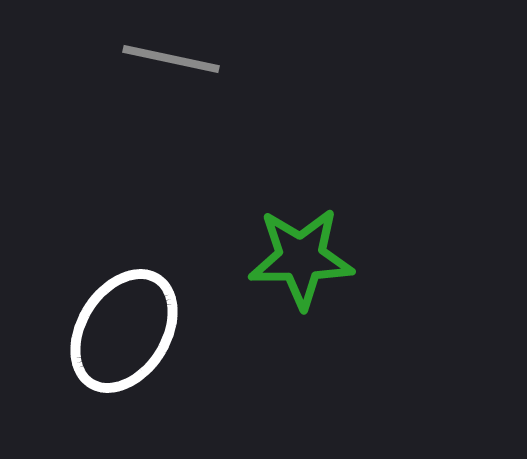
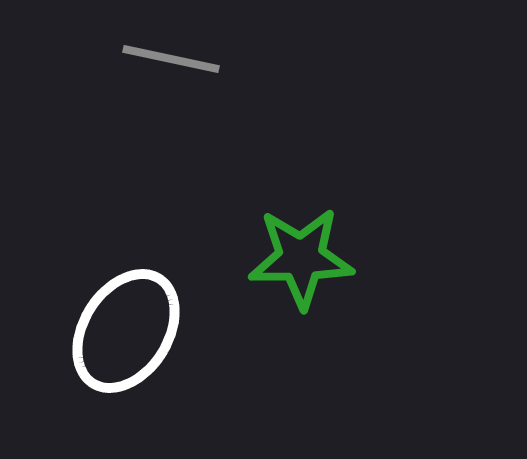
white ellipse: moved 2 px right
